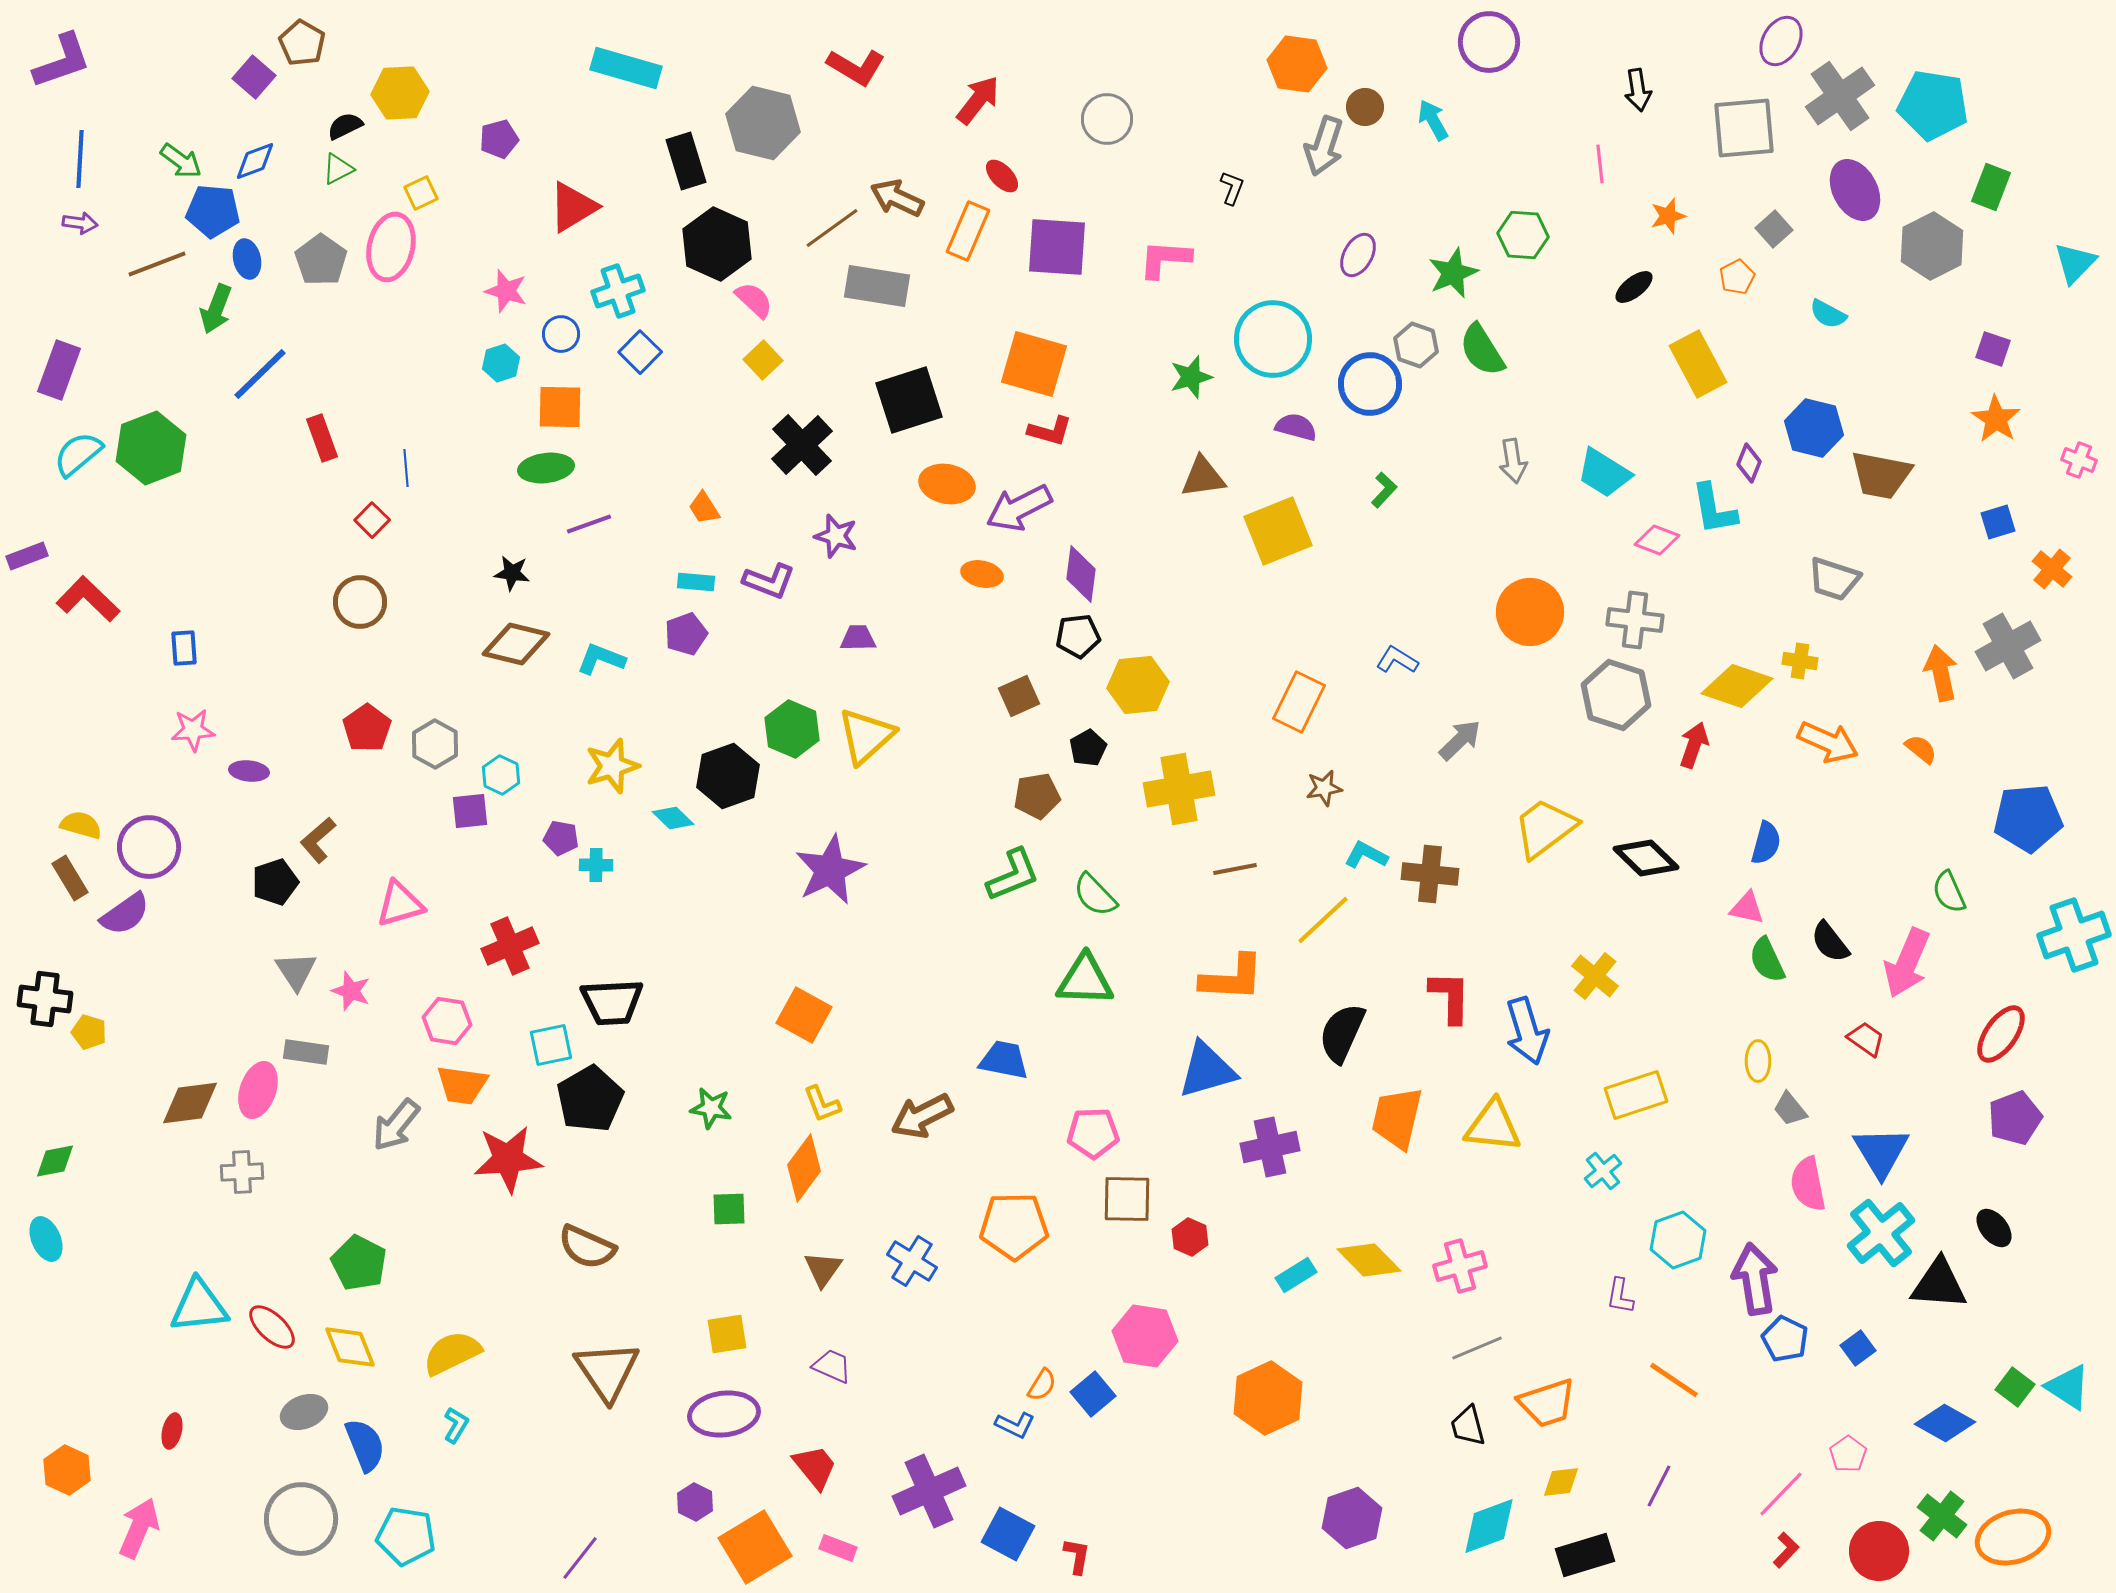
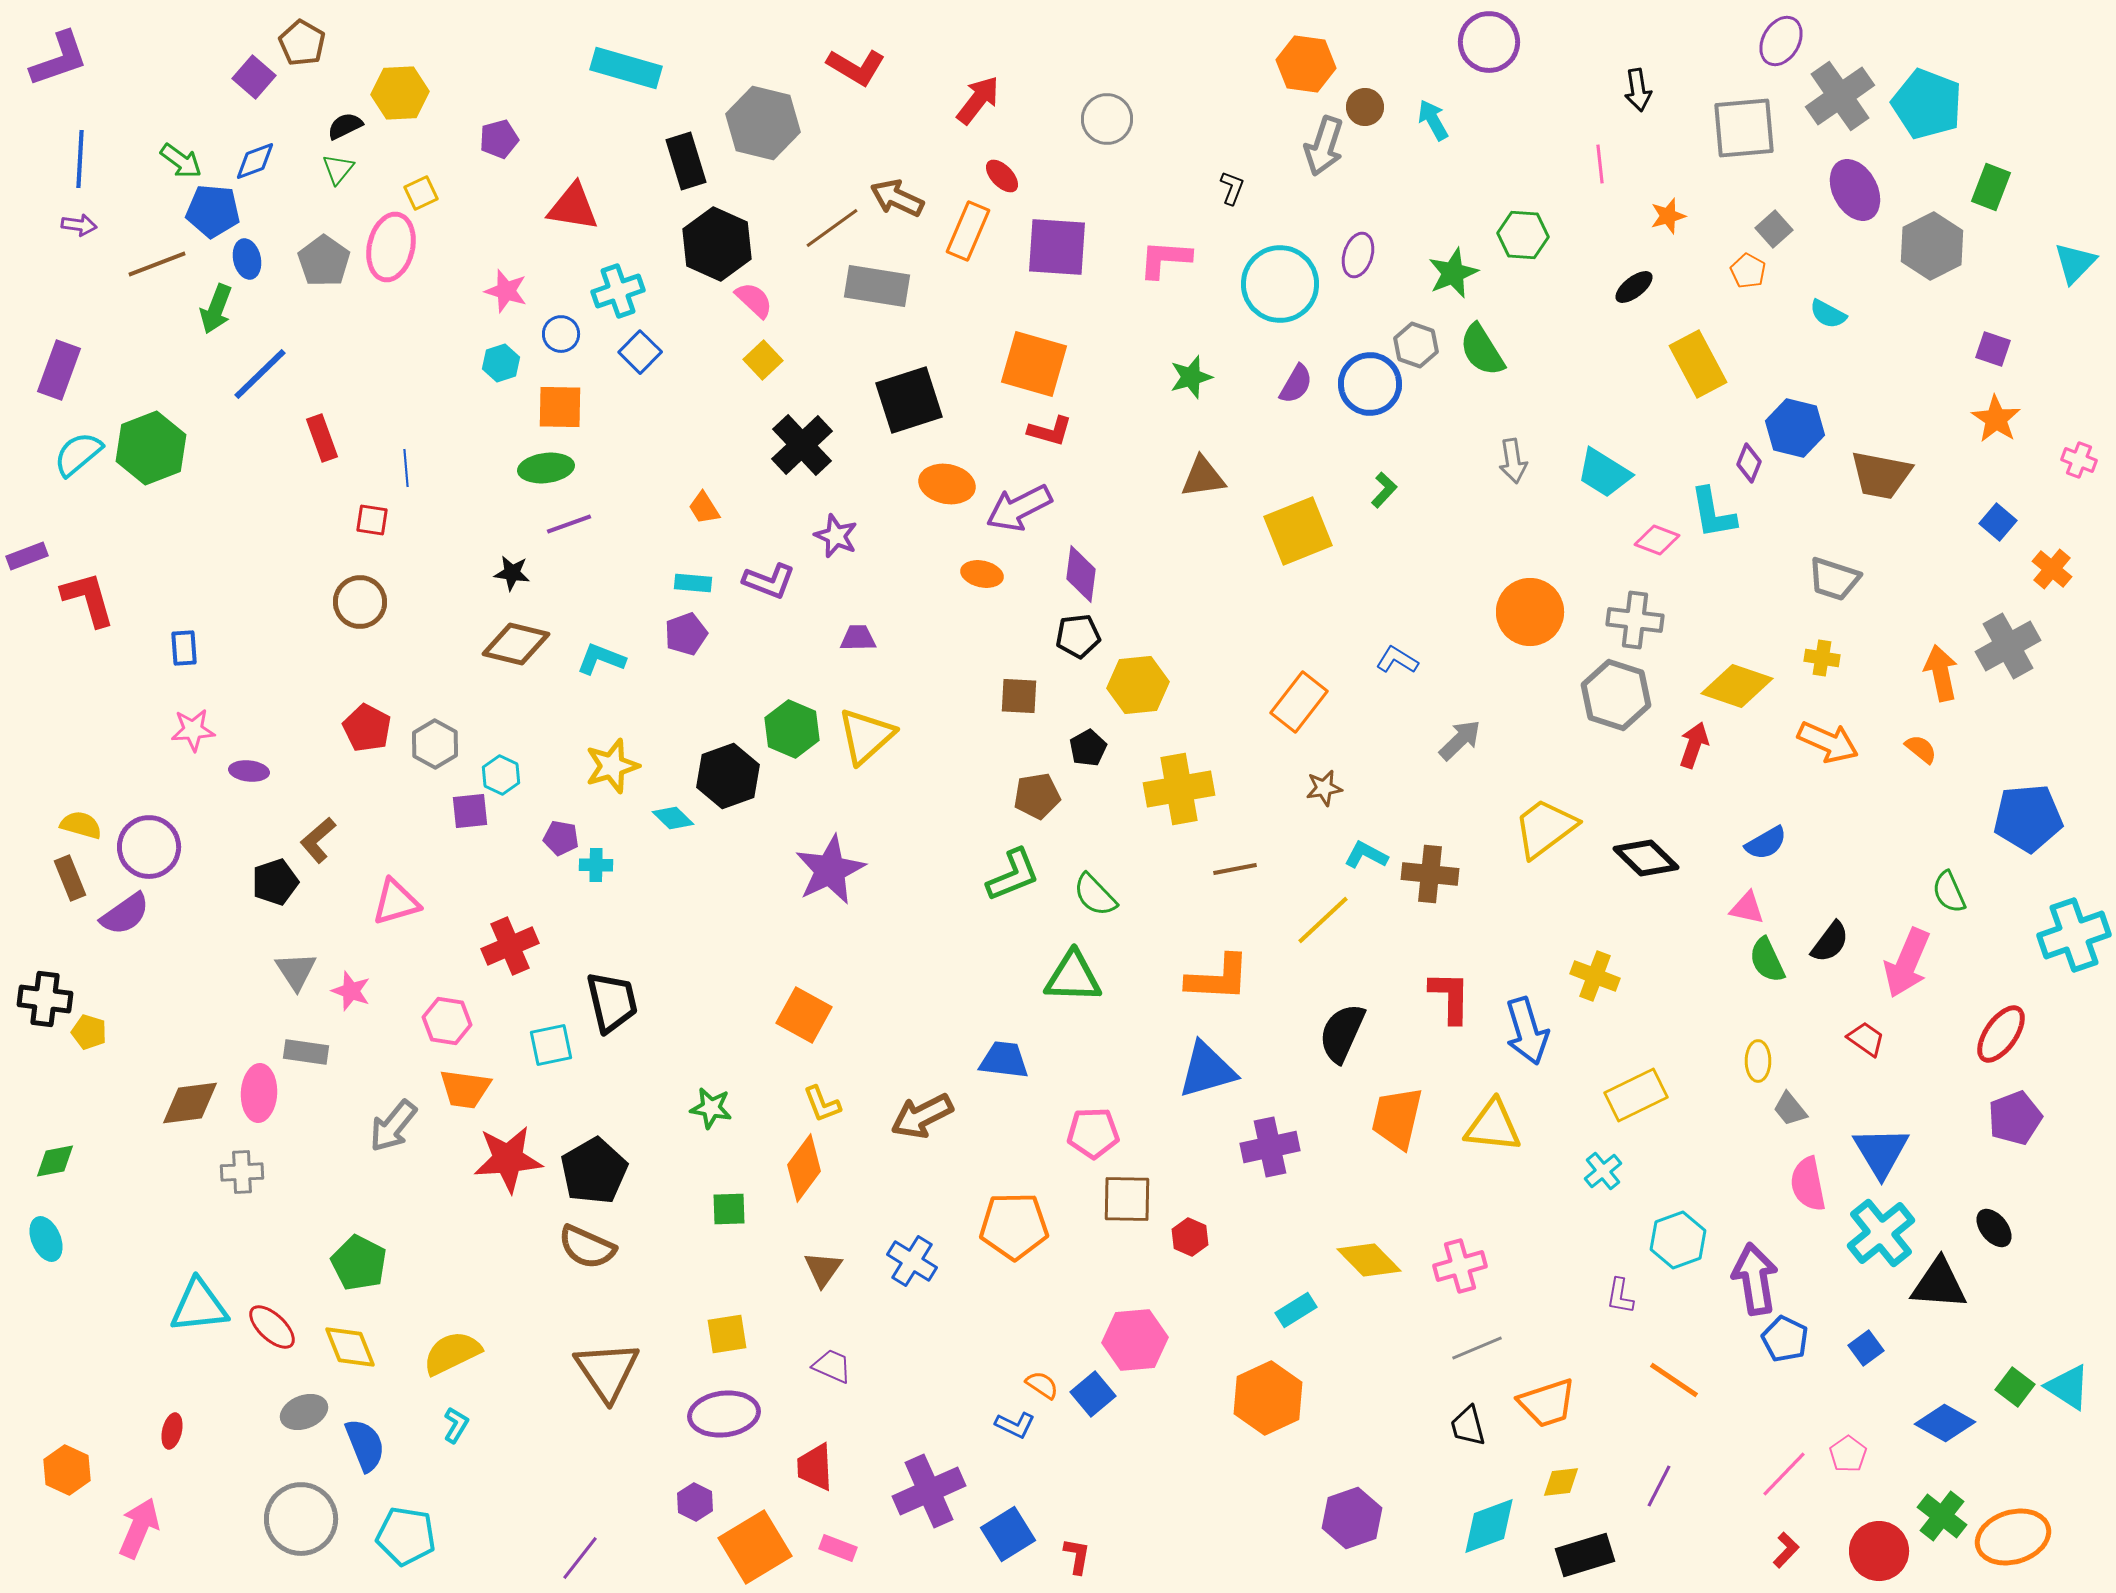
purple L-shape at (62, 61): moved 3 px left, 2 px up
orange hexagon at (1297, 64): moved 9 px right
cyan pentagon at (1933, 105): moved 6 px left, 1 px up; rotated 12 degrees clockwise
green triangle at (338, 169): rotated 24 degrees counterclockwise
red triangle at (573, 207): rotated 40 degrees clockwise
purple arrow at (80, 223): moved 1 px left, 2 px down
purple ellipse at (1358, 255): rotated 12 degrees counterclockwise
gray pentagon at (321, 260): moved 3 px right, 1 px down
orange pentagon at (1737, 277): moved 11 px right, 6 px up; rotated 16 degrees counterclockwise
cyan circle at (1273, 339): moved 7 px right, 55 px up
purple semicircle at (1296, 427): moved 43 px up; rotated 105 degrees clockwise
blue hexagon at (1814, 428): moved 19 px left
cyan L-shape at (1714, 509): moved 1 px left, 4 px down
red square at (372, 520): rotated 36 degrees counterclockwise
blue square at (1998, 522): rotated 33 degrees counterclockwise
purple line at (589, 524): moved 20 px left
yellow square at (1278, 531): moved 20 px right
purple star at (836, 536): rotated 6 degrees clockwise
cyan rectangle at (696, 582): moved 3 px left, 1 px down
red L-shape at (88, 599): rotated 30 degrees clockwise
yellow cross at (1800, 661): moved 22 px right, 3 px up
brown square at (1019, 696): rotated 27 degrees clockwise
orange rectangle at (1299, 702): rotated 12 degrees clockwise
red pentagon at (367, 728): rotated 9 degrees counterclockwise
blue semicircle at (1766, 843): rotated 45 degrees clockwise
brown rectangle at (70, 878): rotated 9 degrees clockwise
pink triangle at (400, 904): moved 4 px left, 2 px up
black semicircle at (1830, 942): rotated 105 degrees counterclockwise
yellow cross at (1595, 976): rotated 18 degrees counterclockwise
orange L-shape at (1232, 978): moved 14 px left
green triangle at (1085, 980): moved 12 px left, 3 px up
black trapezoid at (612, 1002): rotated 100 degrees counterclockwise
blue trapezoid at (1004, 1060): rotated 4 degrees counterclockwise
orange trapezoid at (462, 1085): moved 3 px right, 4 px down
pink ellipse at (258, 1090): moved 1 px right, 3 px down; rotated 16 degrees counterclockwise
yellow rectangle at (1636, 1095): rotated 8 degrees counterclockwise
black pentagon at (590, 1099): moved 4 px right, 72 px down
gray arrow at (396, 1125): moved 3 px left, 1 px down
cyan rectangle at (1296, 1275): moved 35 px down
pink hexagon at (1145, 1336): moved 10 px left, 4 px down; rotated 14 degrees counterclockwise
blue square at (1858, 1348): moved 8 px right
orange semicircle at (1042, 1385): rotated 88 degrees counterclockwise
red trapezoid at (815, 1467): rotated 144 degrees counterclockwise
pink line at (1781, 1494): moved 3 px right, 20 px up
blue square at (1008, 1534): rotated 30 degrees clockwise
